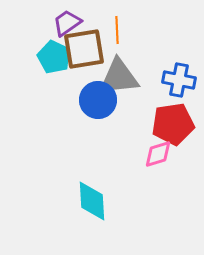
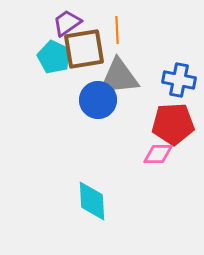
red pentagon: rotated 6 degrees clockwise
pink diamond: rotated 16 degrees clockwise
